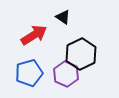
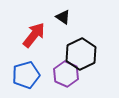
red arrow: rotated 20 degrees counterclockwise
blue pentagon: moved 3 px left, 2 px down
